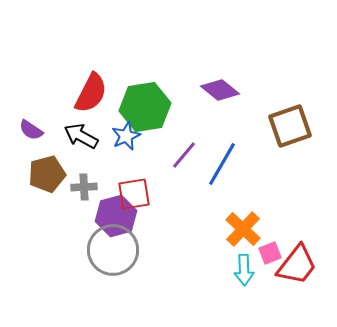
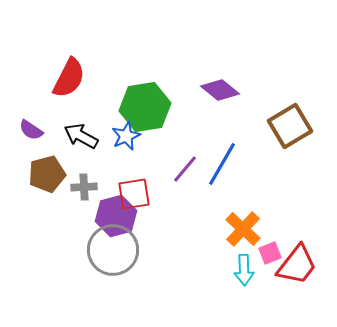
red semicircle: moved 22 px left, 15 px up
brown square: rotated 12 degrees counterclockwise
purple line: moved 1 px right, 14 px down
